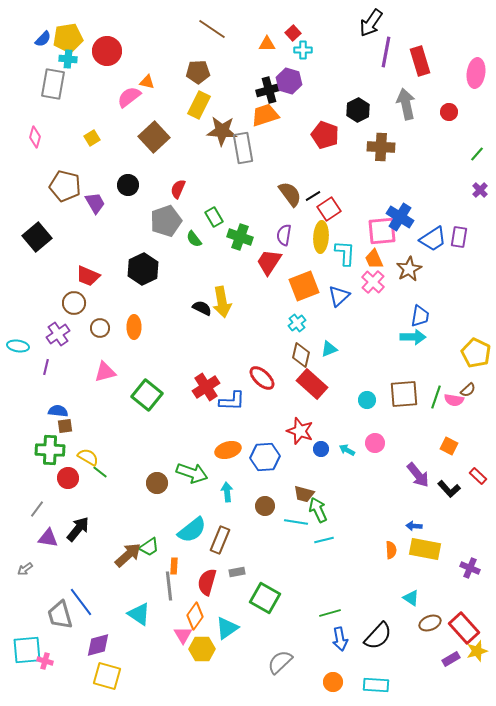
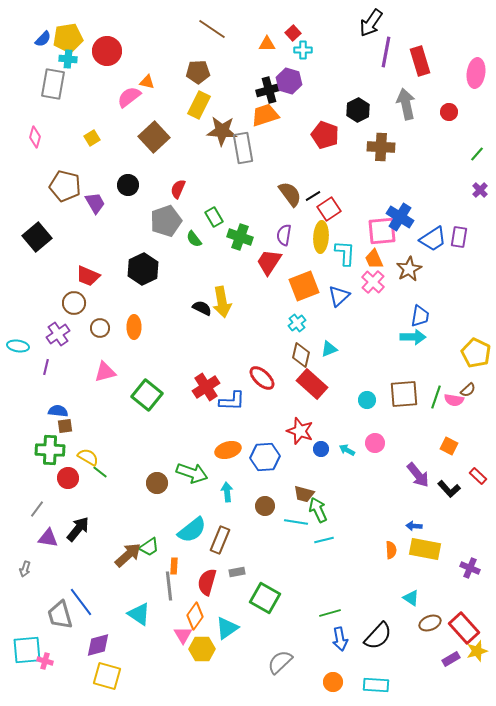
gray arrow at (25, 569): rotated 35 degrees counterclockwise
